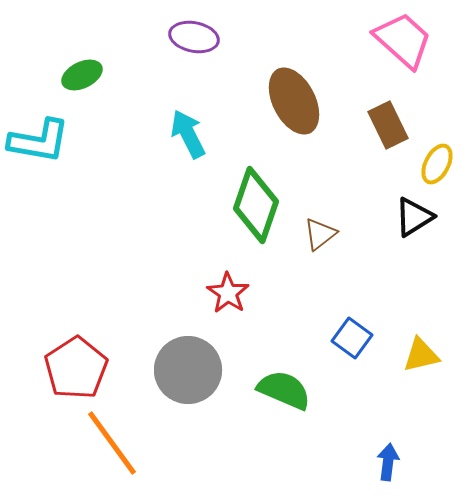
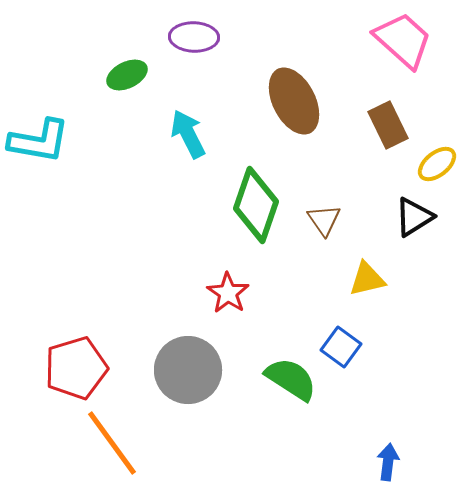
purple ellipse: rotated 9 degrees counterclockwise
green ellipse: moved 45 px right
yellow ellipse: rotated 24 degrees clockwise
brown triangle: moved 4 px right, 14 px up; rotated 27 degrees counterclockwise
blue square: moved 11 px left, 9 px down
yellow triangle: moved 54 px left, 76 px up
red pentagon: rotated 16 degrees clockwise
green semicircle: moved 7 px right, 11 px up; rotated 10 degrees clockwise
